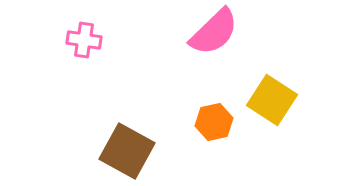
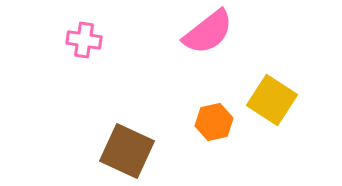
pink semicircle: moved 6 px left; rotated 6 degrees clockwise
brown square: rotated 4 degrees counterclockwise
